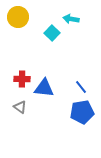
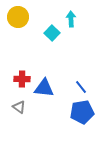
cyan arrow: rotated 77 degrees clockwise
gray triangle: moved 1 px left
